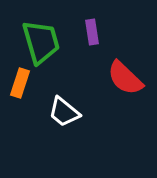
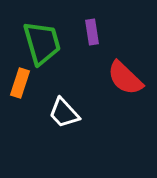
green trapezoid: moved 1 px right, 1 px down
white trapezoid: moved 1 px down; rotated 8 degrees clockwise
